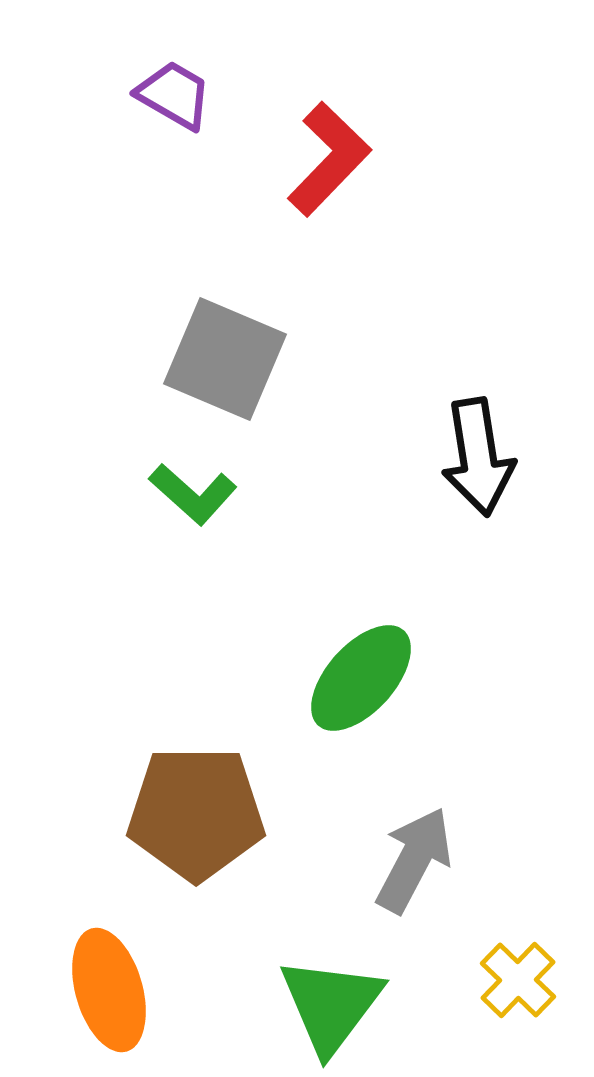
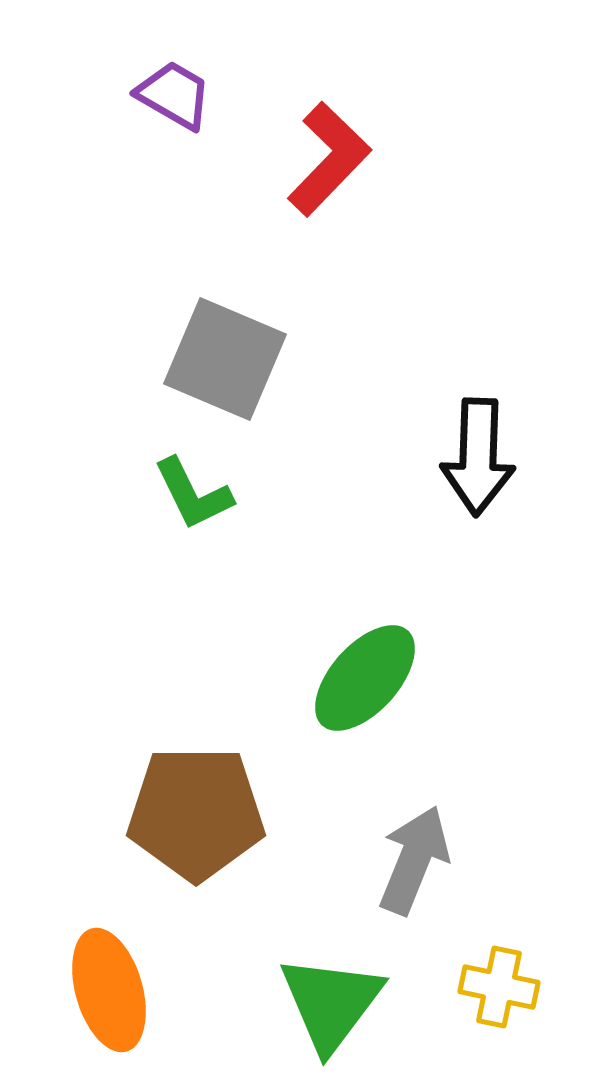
black arrow: rotated 11 degrees clockwise
green L-shape: rotated 22 degrees clockwise
green ellipse: moved 4 px right
gray arrow: rotated 6 degrees counterclockwise
yellow cross: moved 19 px left, 7 px down; rotated 32 degrees counterclockwise
green triangle: moved 2 px up
